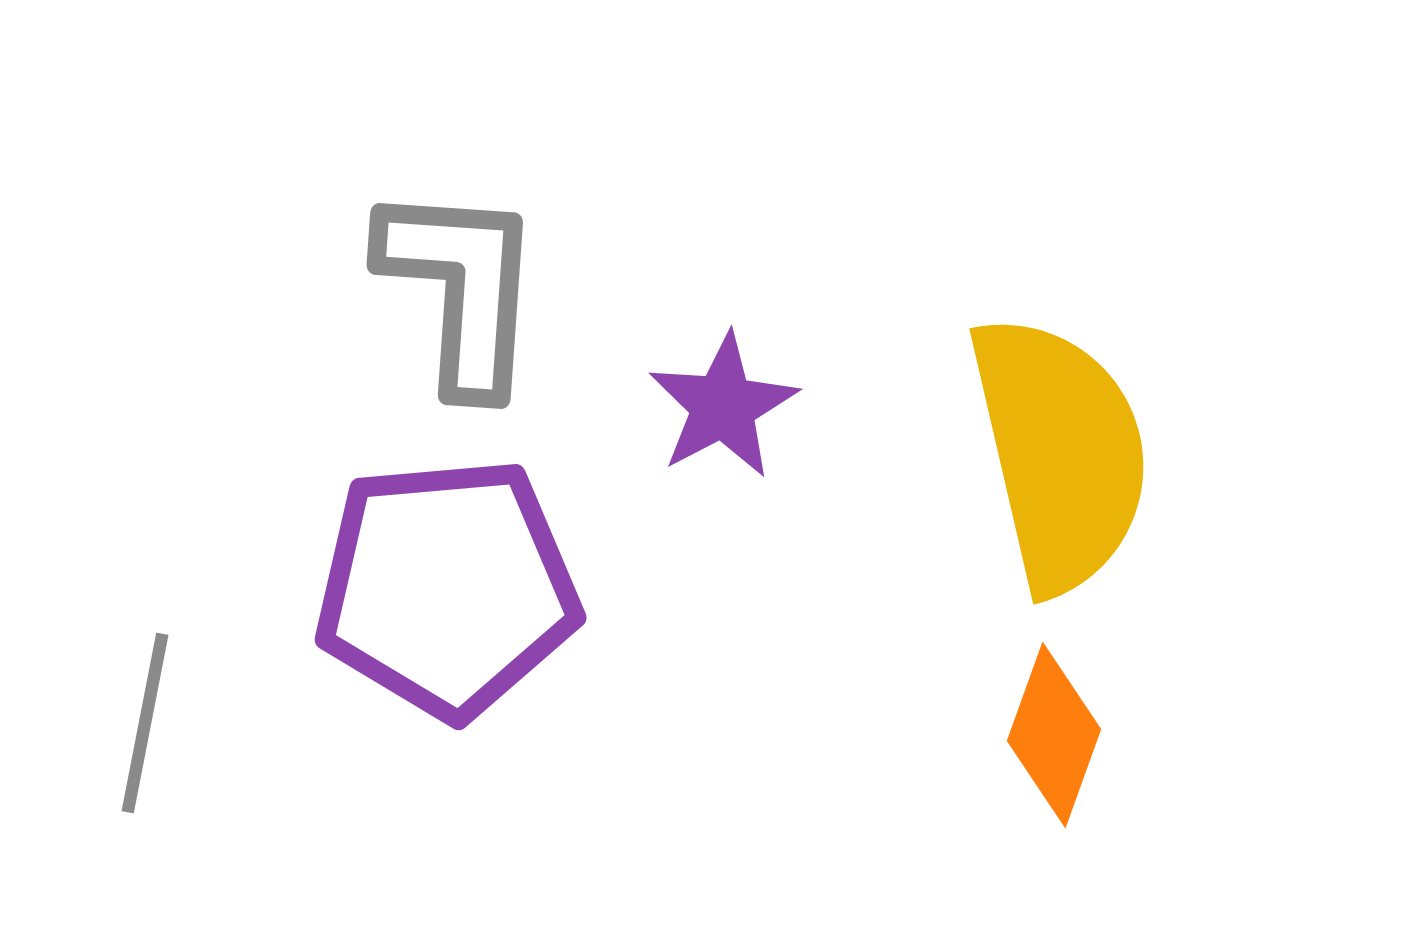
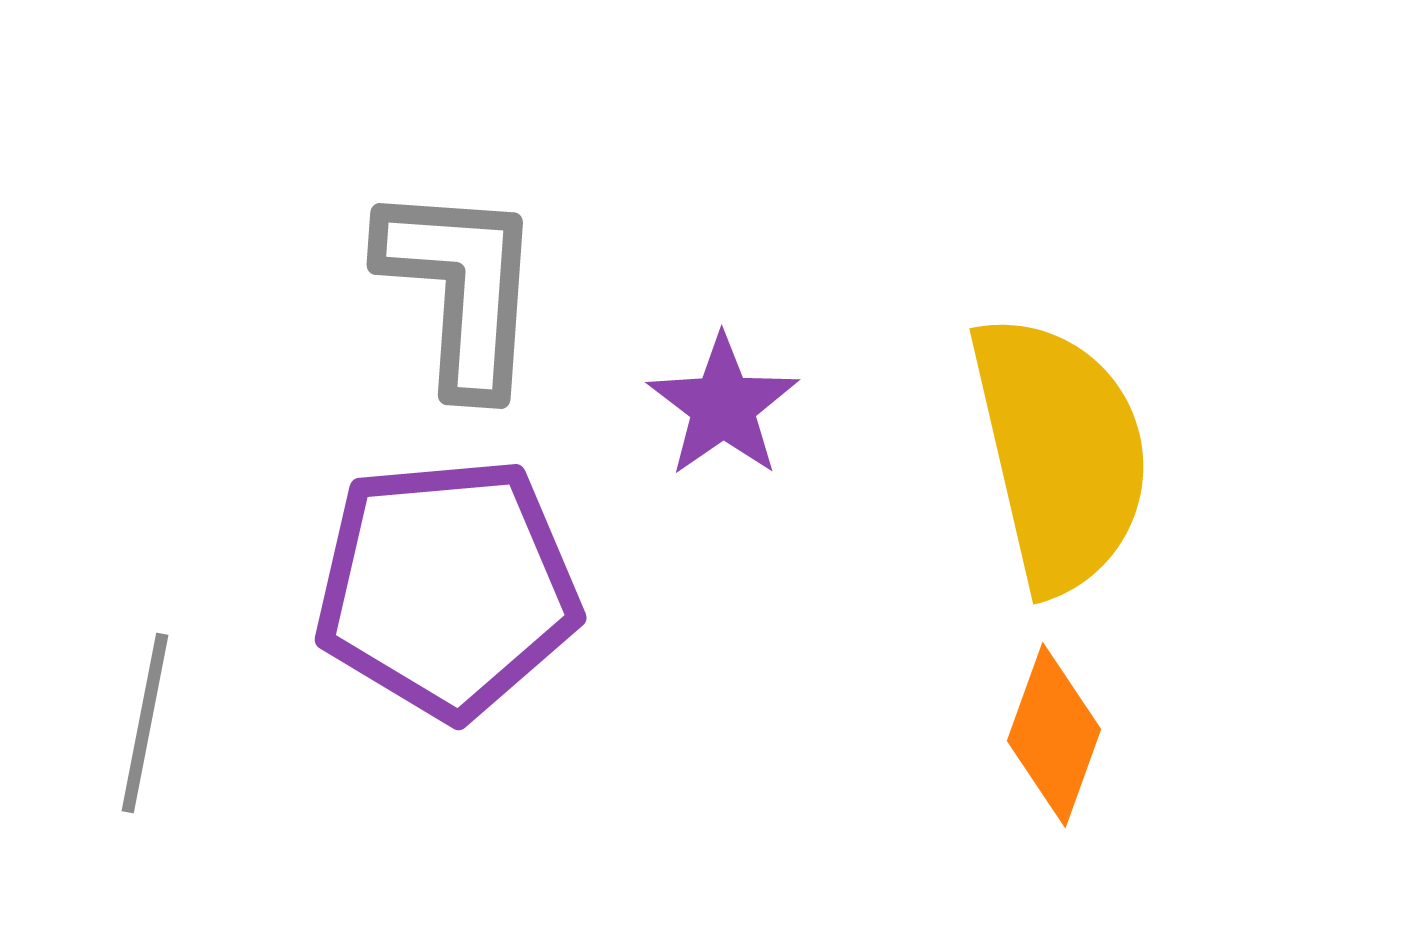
purple star: rotated 7 degrees counterclockwise
